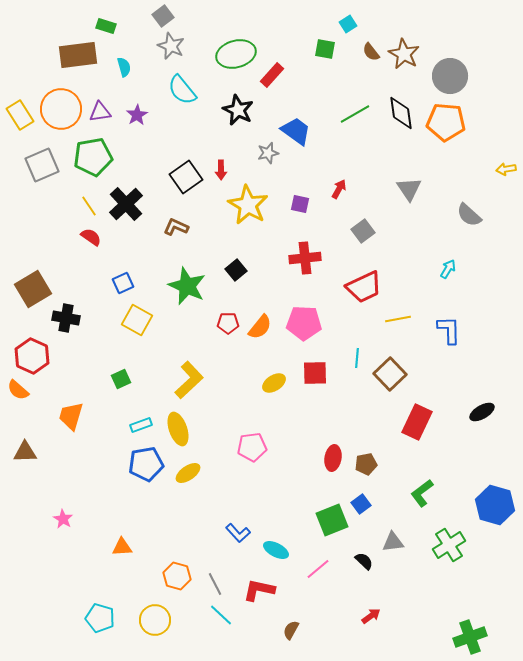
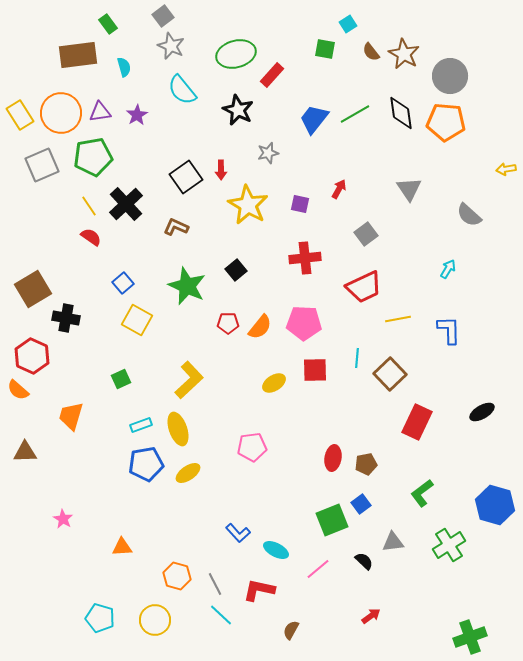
green rectangle at (106, 26): moved 2 px right, 2 px up; rotated 36 degrees clockwise
orange circle at (61, 109): moved 4 px down
blue trapezoid at (296, 131): moved 18 px right, 12 px up; rotated 88 degrees counterclockwise
gray square at (363, 231): moved 3 px right, 3 px down
blue square at (123, 283): rotated 15 degrees counterclockwise
red square at (315, 373): moved 3 px up
